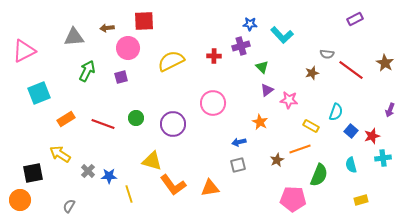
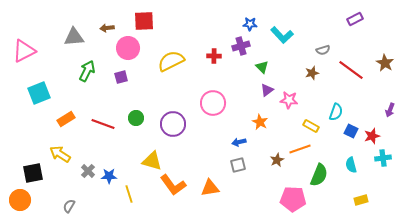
gray semicircle at (327, 54): moved 4 px left, 4 px up; rotated 24 degrees counterclockwise
blue square at (351, 131): rotated 16 degrees counterclockwise
